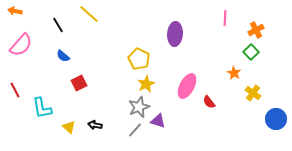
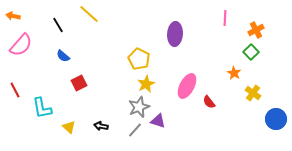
orange arrow: moved 2 px left, 5 px down
black arrow: moved 6 px right, 1 px down
